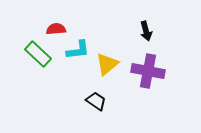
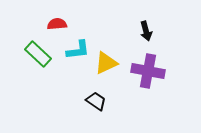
red semicircle: moved 1 px right, 5 px up
yellow triangle: moved 1 px left, 1 px up; rotated 15 degrees clockwise
